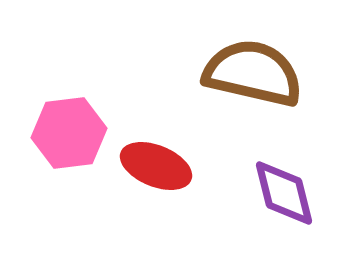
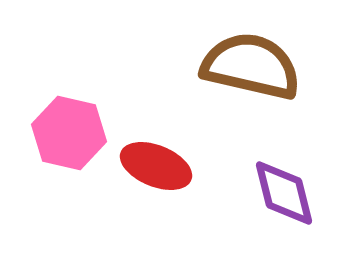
brown semicircle: moved 2 px left, 7 px up
pink hexagon: rotated 20 degrees clockwise
